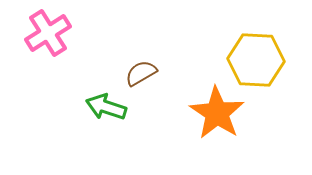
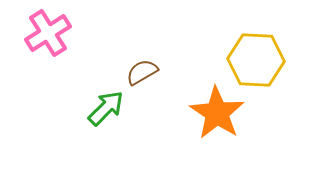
brown semicircle: moved 1 px right, 1 px up
green arrow: moved 1 px down; rotated 117 degrees clockwise
